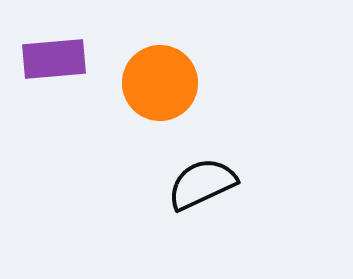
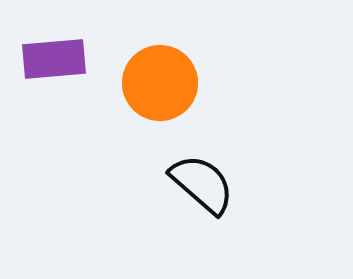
black semicircle: rotated 66 degrees clockwise
